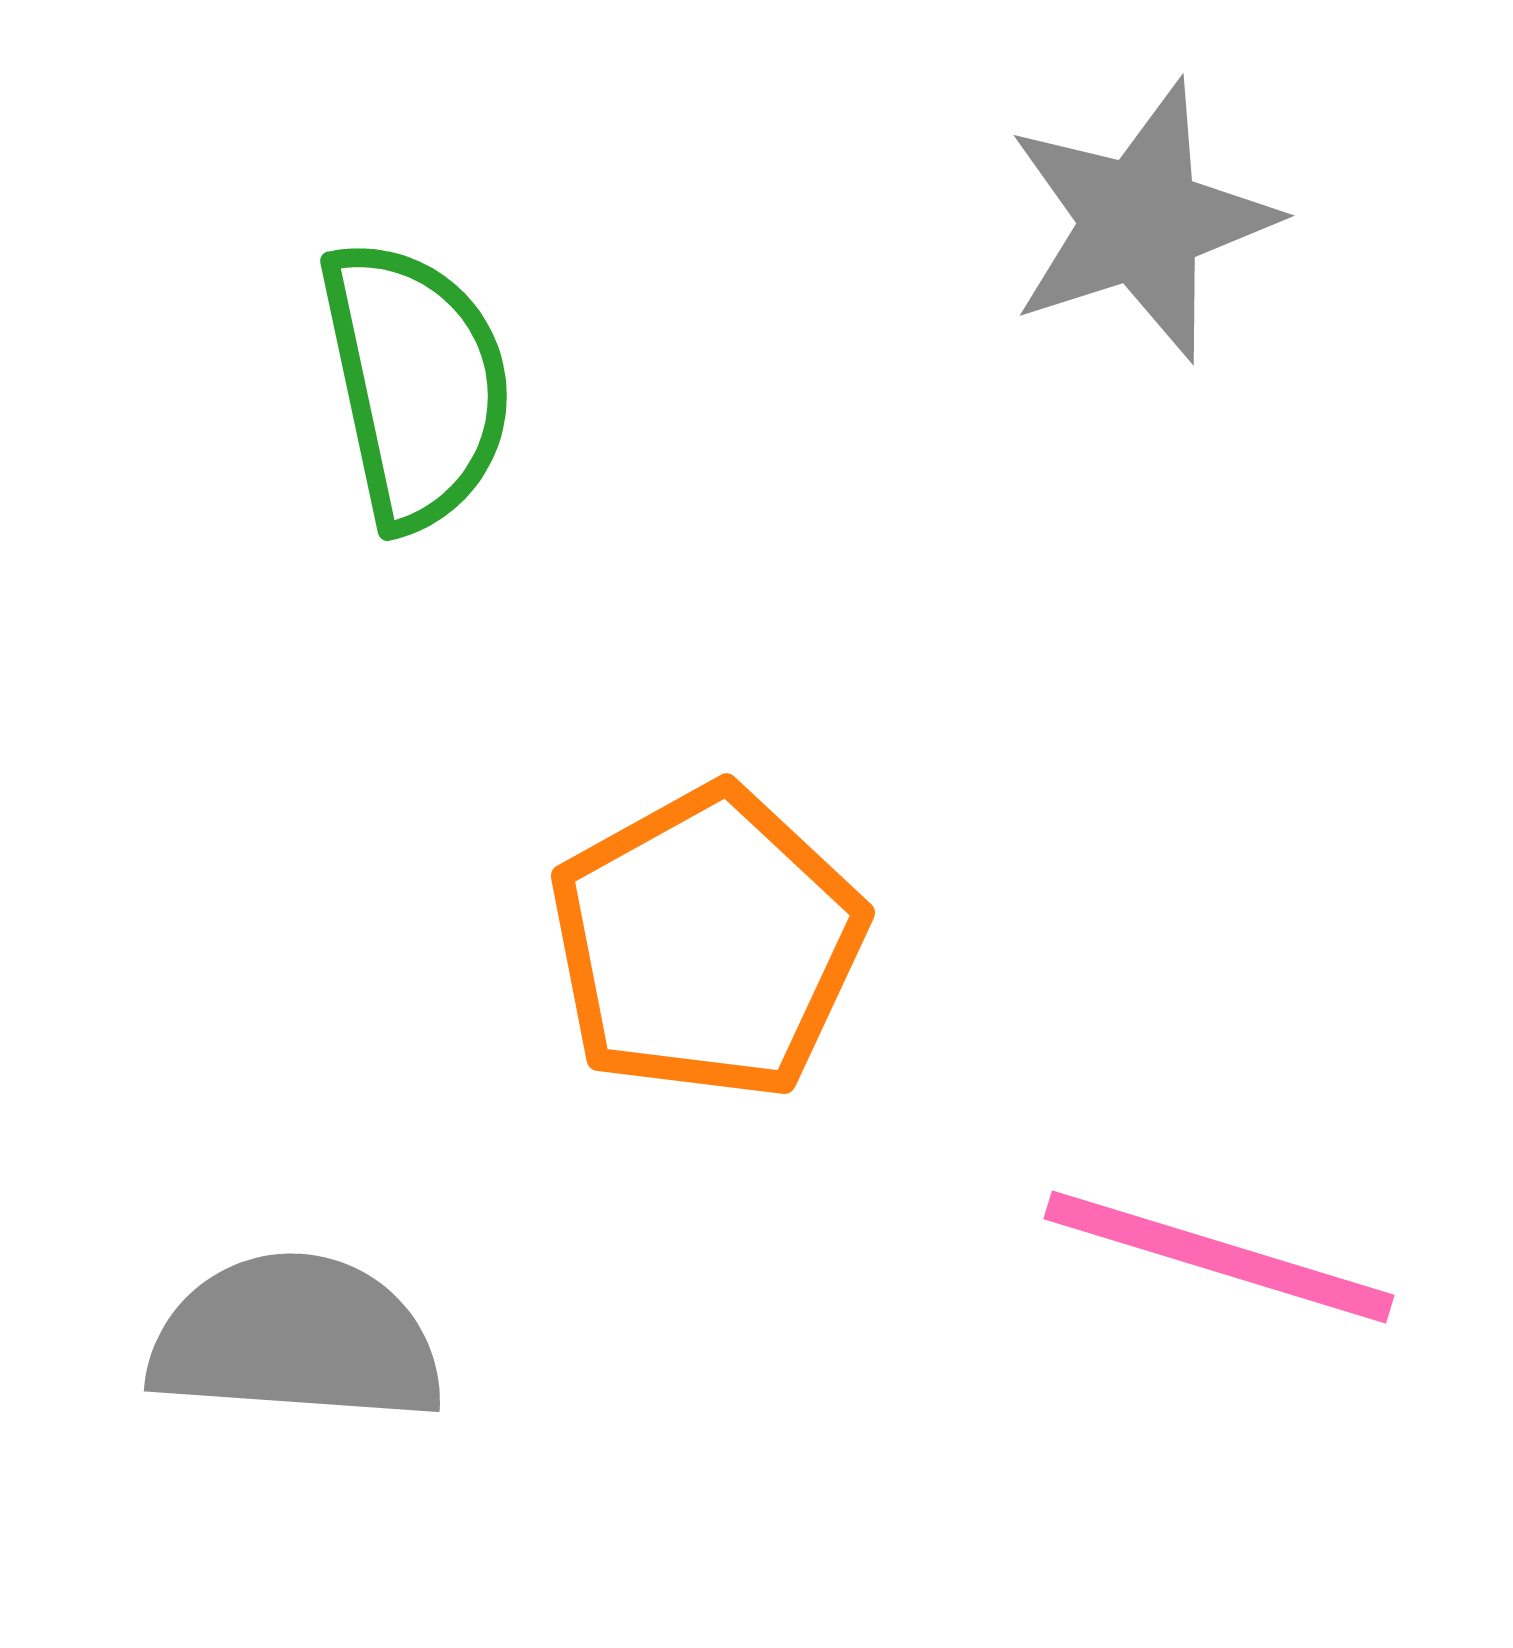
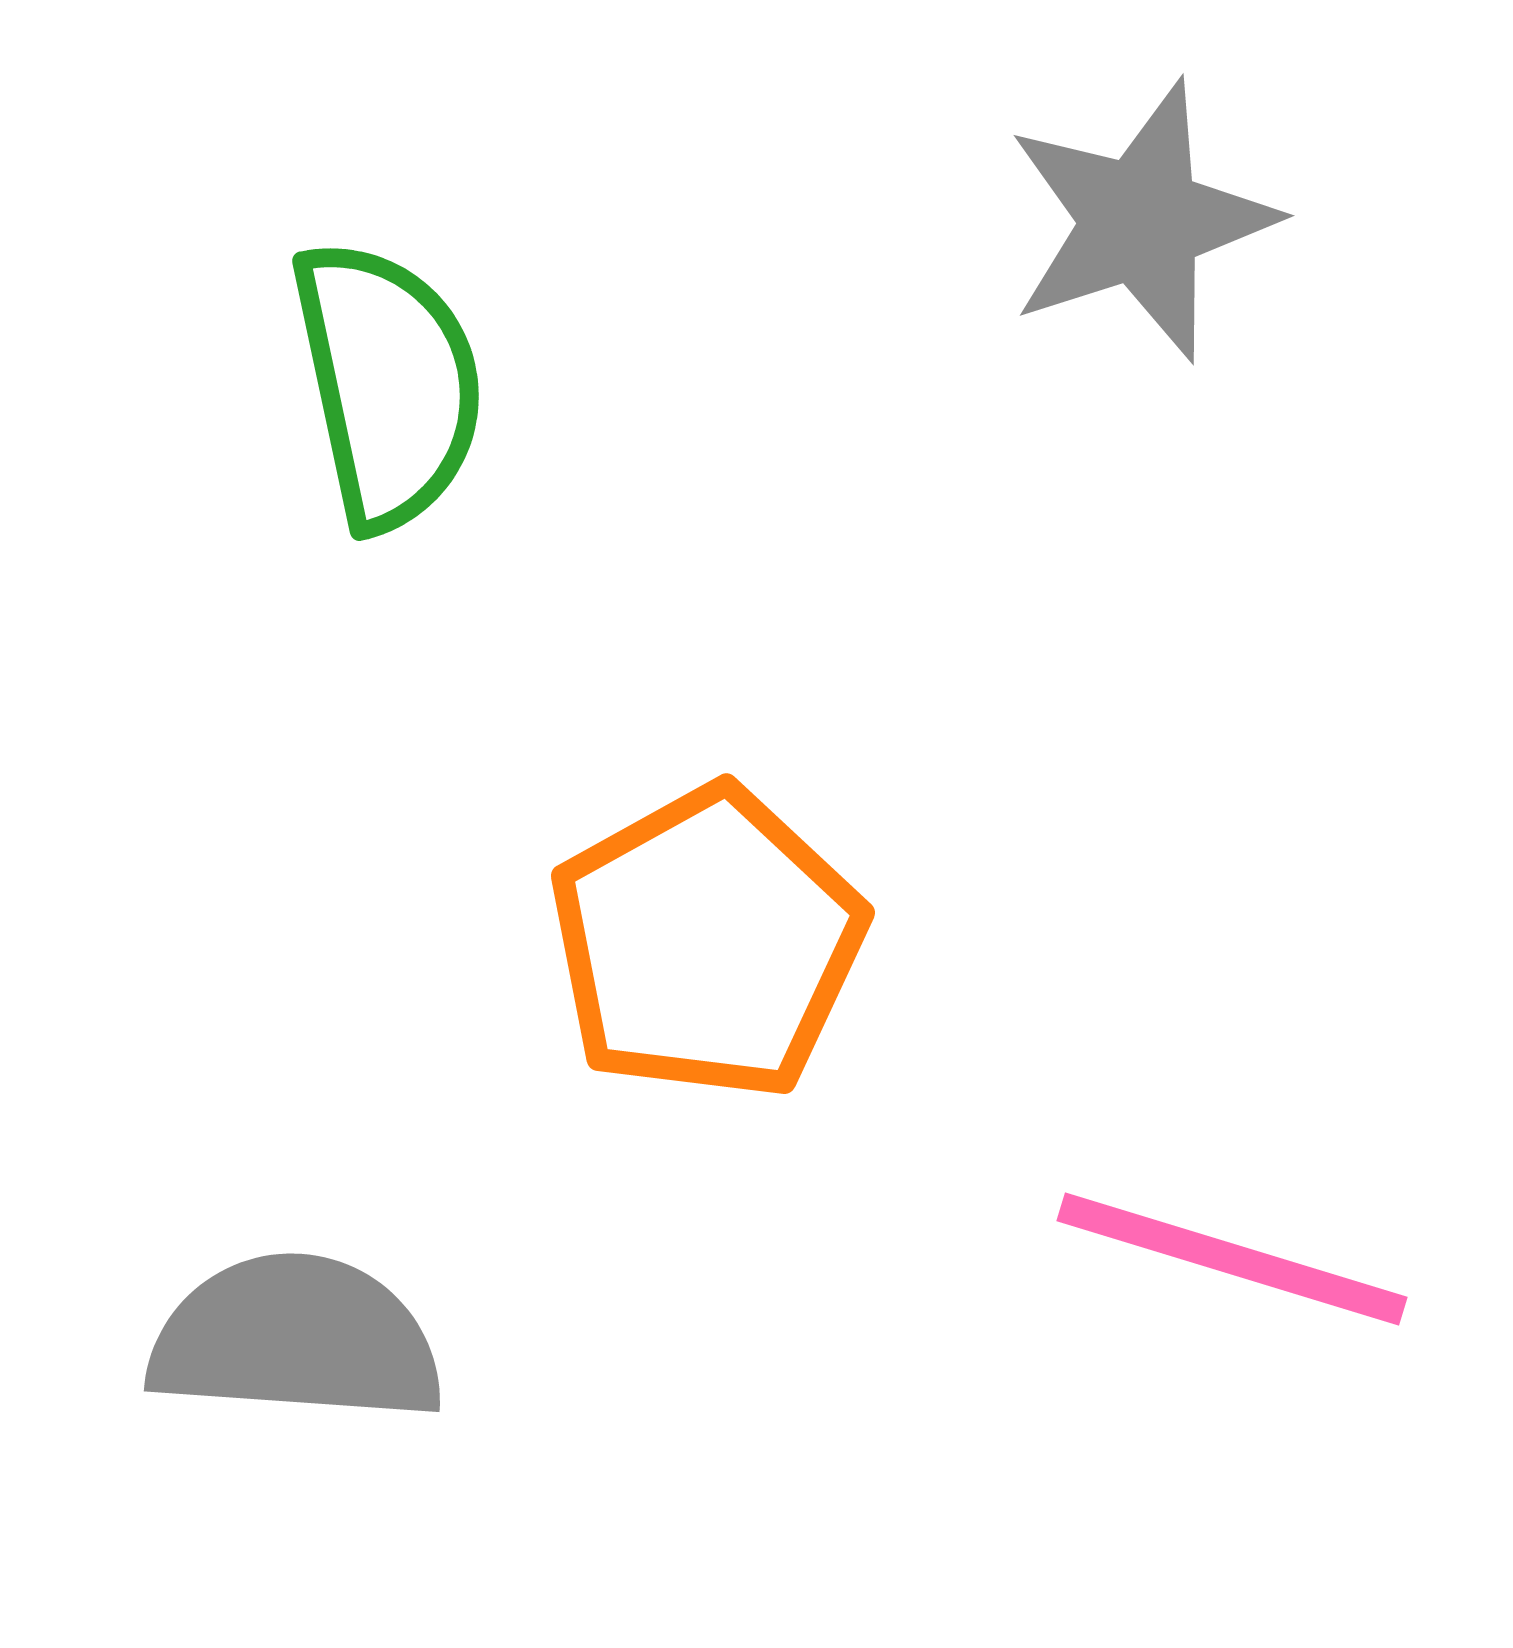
green semicircle: moved 28 px left
pink line: moved 13 px right, 2 px down
